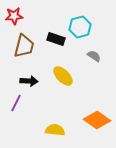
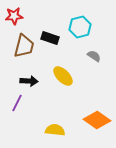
black rectangle: moved 6 px left, 1 px up
purple line: moved 1 px right
